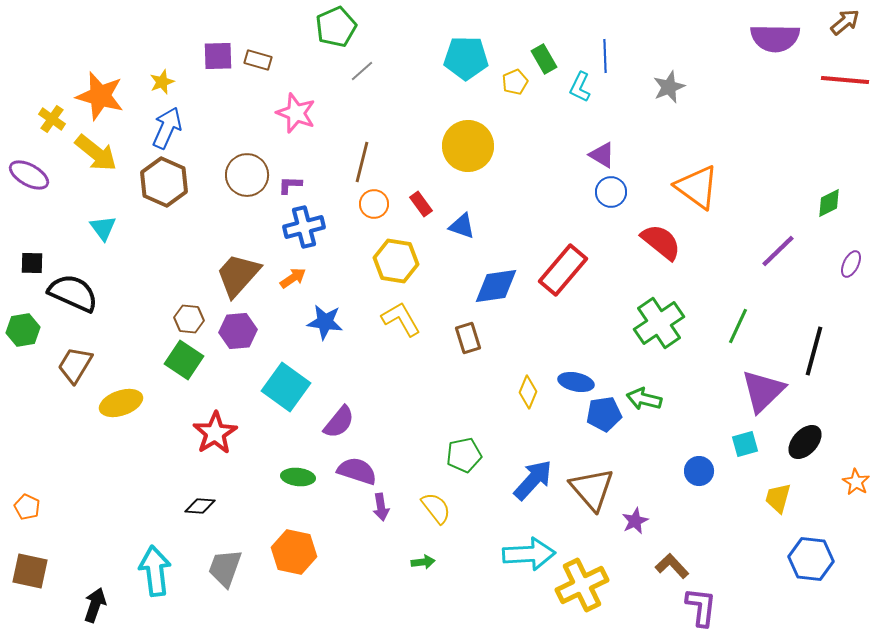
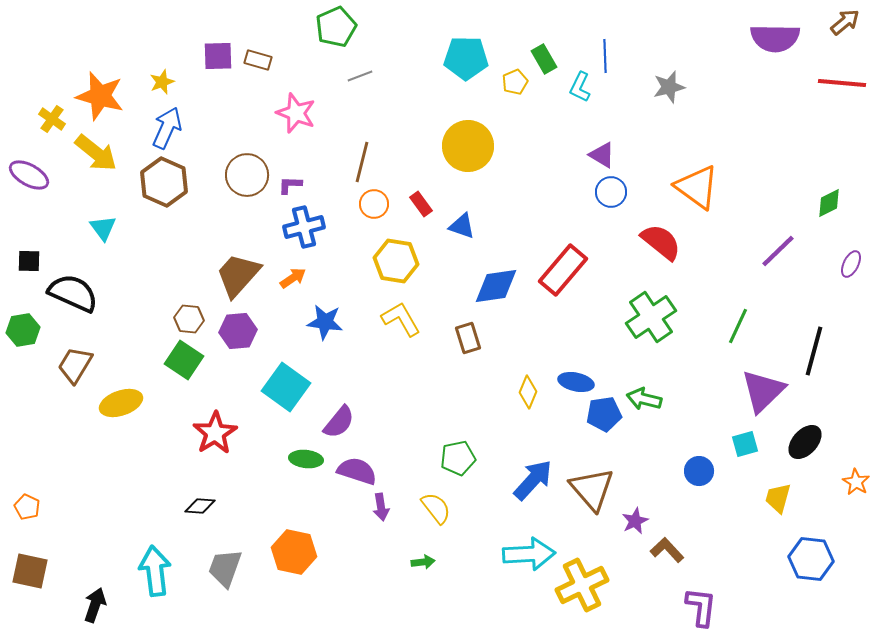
gray line at (362, 71): moved 2 px left, 5 px down; rotated 20 degrees clockwise
red line at (845, 80): moved 3 px left, 3 px down
gray star at (669, 87): rotated 8 degrees clockwise
black square at (32, 263): moved 3 px left, 2 px up
green cross at (659, 323): moved 8 px left, 6 px up
green pentagon at (464, 455): moved 6 px left, 3 px down
green ellipse at (298, 477): moved 8 px right, 18 px up
brown L-shape at (672, 566): moved 5 px left, 16 px up
